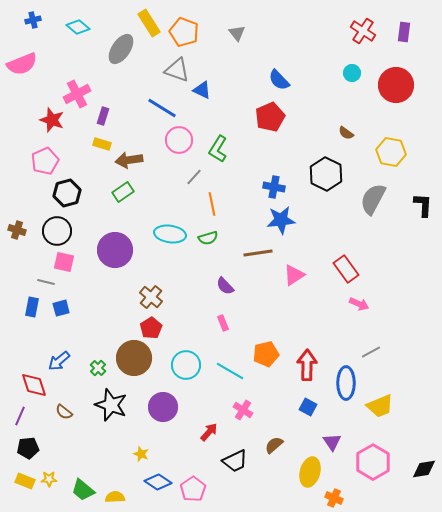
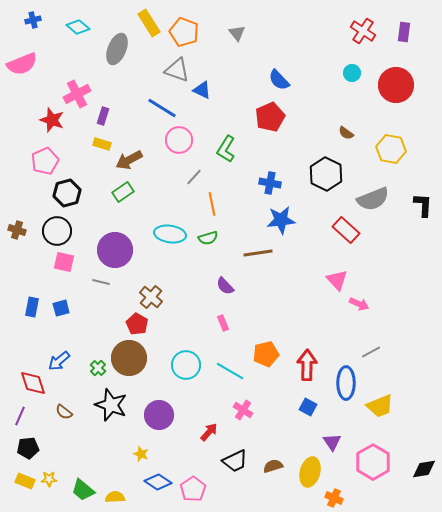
gray ellipse at (121, 49): moved 4 px left; rotated 12 degrees counterclockwise
green L-shape at (218, 149): moved 8 px right
yellow hexagon at (391, 152): moved 3 px up
brown arrow at (129, 160): rotated 20 degrees counterclockwise
blue cross at (274, 187): moved 4 px left, 4 px up
gray semicircle at (373, 199): rotated 140 degrees counterclockwise
red rectangle at (346, 269): moved 39 px up; rotated 12 degrees counterclockwise
pink triangle at (294, 275): moved 43 px right, 5 px down; rotated 40 degrees counterclockwise
gray line at (46, 282): moved 55 px right
red pentagon at (151, 328): moved 14 px left, 4 px up; rotated 10 degrees counterclockwise
brown circle at (134, 358): moved 5 px left
red diamond at (34, 385): moved 1 px left, 2 px up
purple circle at (163, 407): moved 4 px left, 8 px down
brown semicircle at (274, 445): moved 1 px left, 21 px down; rotated 24 degrees clockwise
